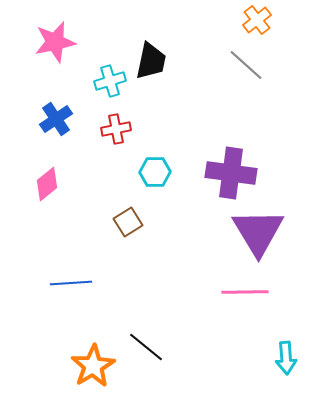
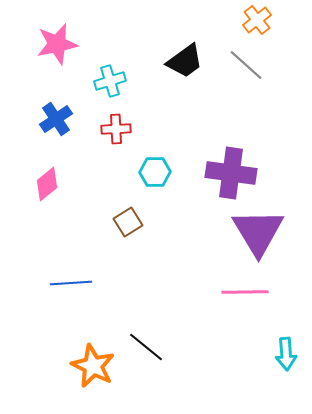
pink star: moved 2 px right, 2 px down
black trapezoid: moved 34 px right; rotated 42 degrees clockwise
red cross: rotated 8 degrees clockwise
cyan arrow: moved 4 px up
orange star: rotated 15 degrees counterclockwise
